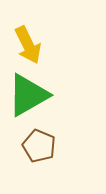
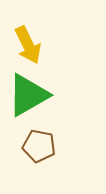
brown pentagon: rotated 12 degrees counterclockwise
